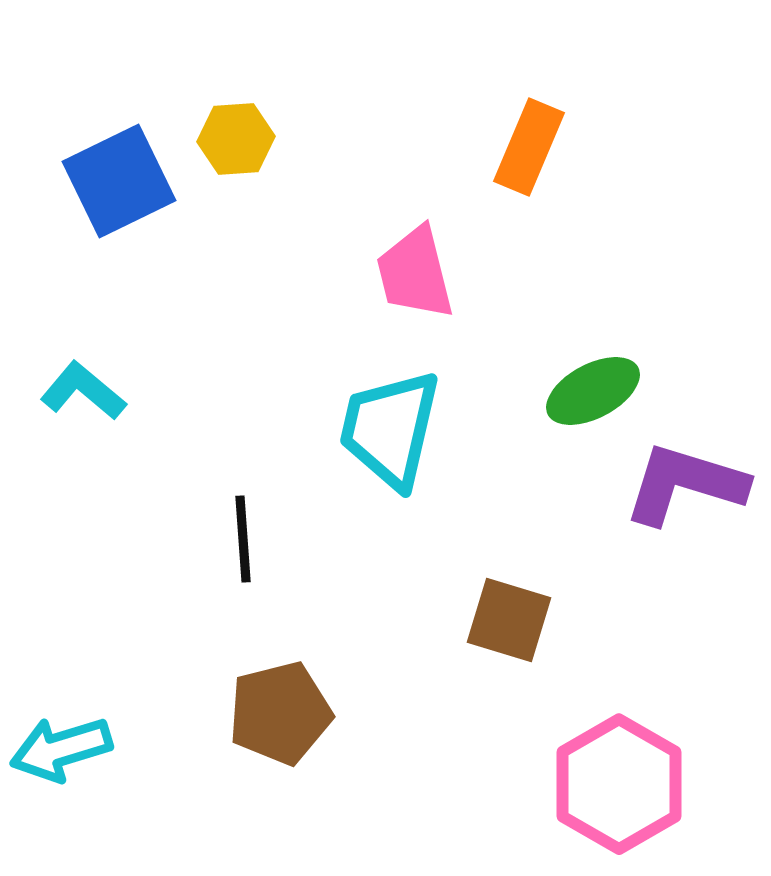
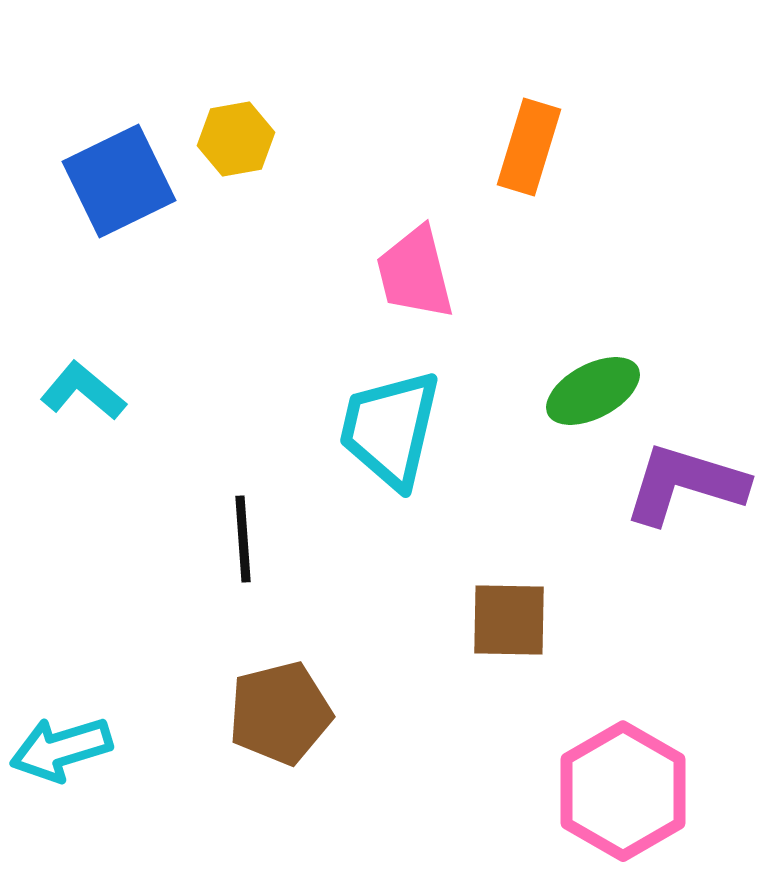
yellow hexagon: rotated 6 degrees counterclockwise
orange rectangle: rotated 6 degrees counterclockwise
brown square: rotated 16 degrees counterclockwise
pink hexagon: moved 4 px right, 7 px down
